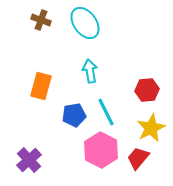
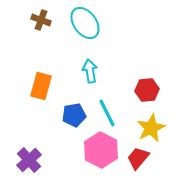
cyan line: moved 1 px right, 1 px down
